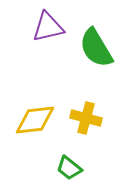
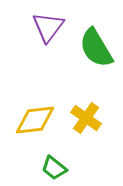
purple triangle: rotated 40 degrees counterclockwise
yellow cross: rotated 20 degrees clockwise
green trapezoid: moved 15 px left
